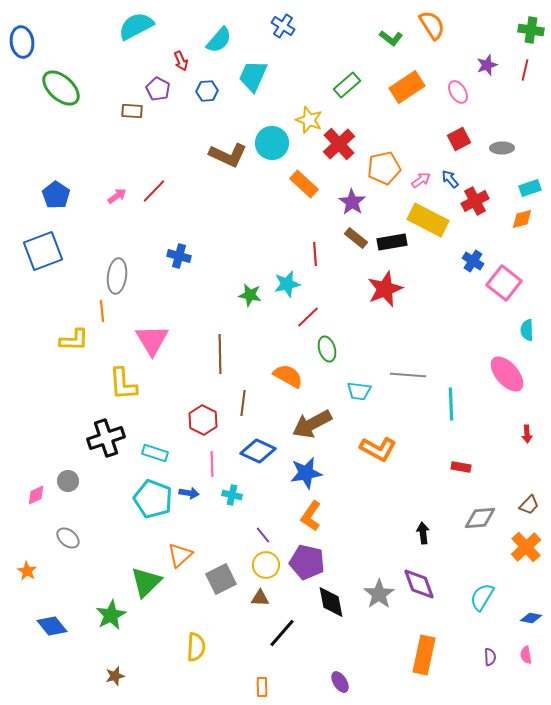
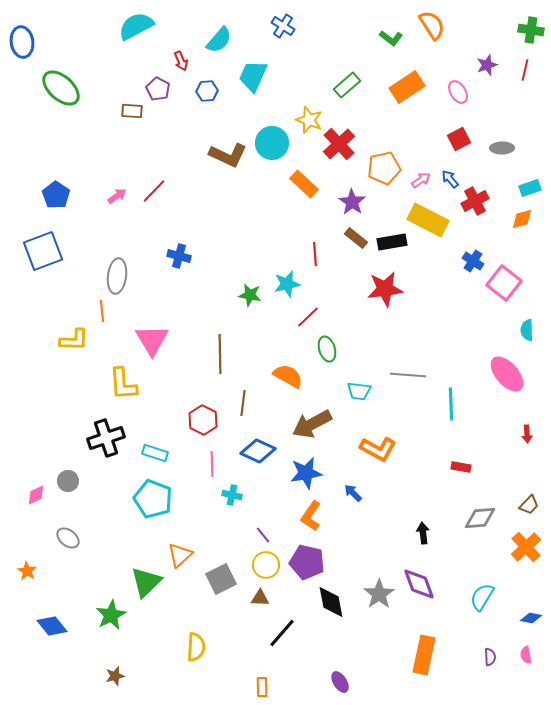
red star at (385, 289): rotated 15 degrees clockwise
blue arrow at (189, 493): moved 164 px right; rotated 144 degrees counterclockwise
